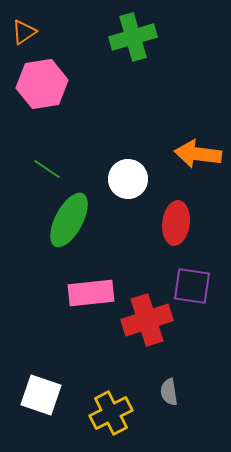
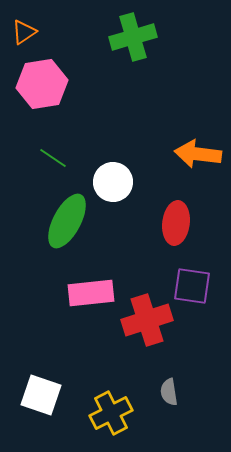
green line: moved 6 px right, 11 px up
white circle: moved 15 px left, 3 px down
green ellipse: moved 2 px left, 1 px down
